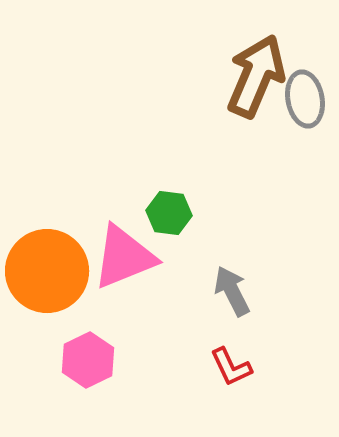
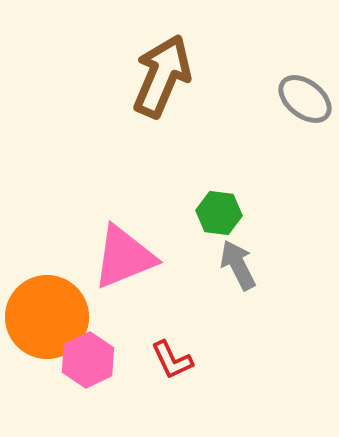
brown arrow: moved 94 px left
gray ellipse: rotated 42 degrees counterclockwise
green hexagon: moved 50 px right
orange circle: moved 46 px down
gray arrow: moved 6 px right, 26 px up
red L-shape: moved 59 px left, 7 px up
